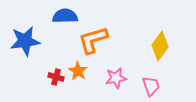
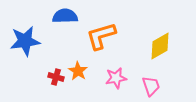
orange L-shape: moved 8 px right, 4 px up
yellow diamond: rotated 24 degrees clockwise
